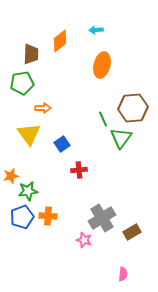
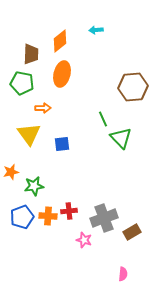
orange ellipse: moved 40 px left, 9 px down
green pentagon: rotated 20 degrees clockwise
brown hexagon: moved 21 px up
green triangle: rotated 20 degrees counterclockwise
blue square: rotated 28 degrees clockwise
red cross: moved 10 px left, 41 px down
orange star: moved 4 px up
green star: moved 6 px right, 5 px up
gray cross: moved 2 px right; rotated 12 degrees clockwise
